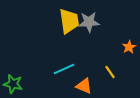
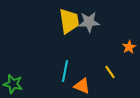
cyan line: moved 1 px right, 2 px down; rotated 55 degrees counterclockwise
orange triangle: moved 2 px left
